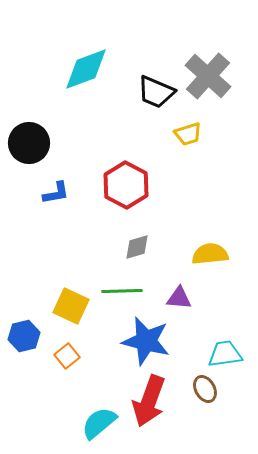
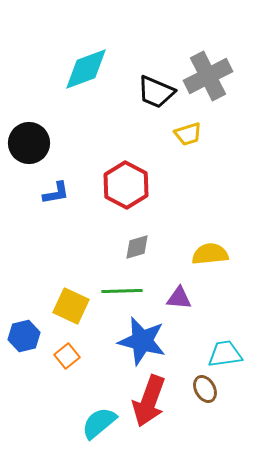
gray cross: rotated 21 degrees clockwise
blue star: moved 4 px left
